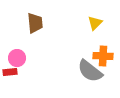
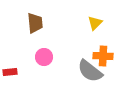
pink circle: moved 27 px right, 1 px up
